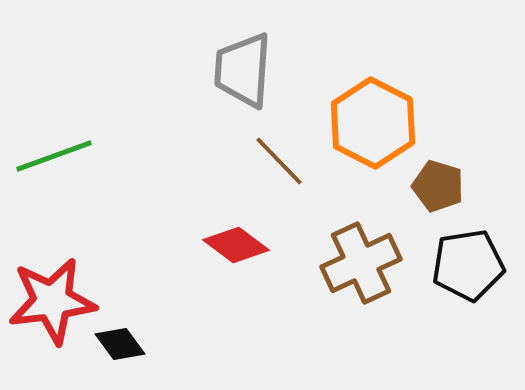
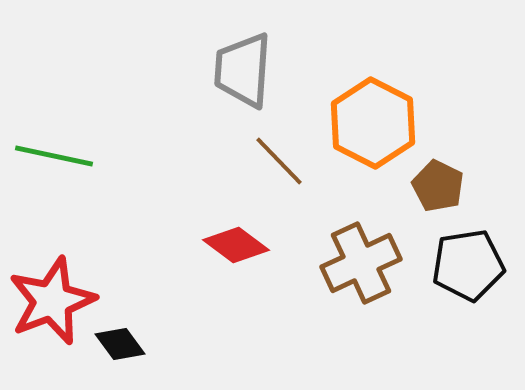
green line: rotated 32 degrees clockwise
brown pentagon: rotated 9 degrees clockwise
red star: rotated 14 degrees counterclockwise
